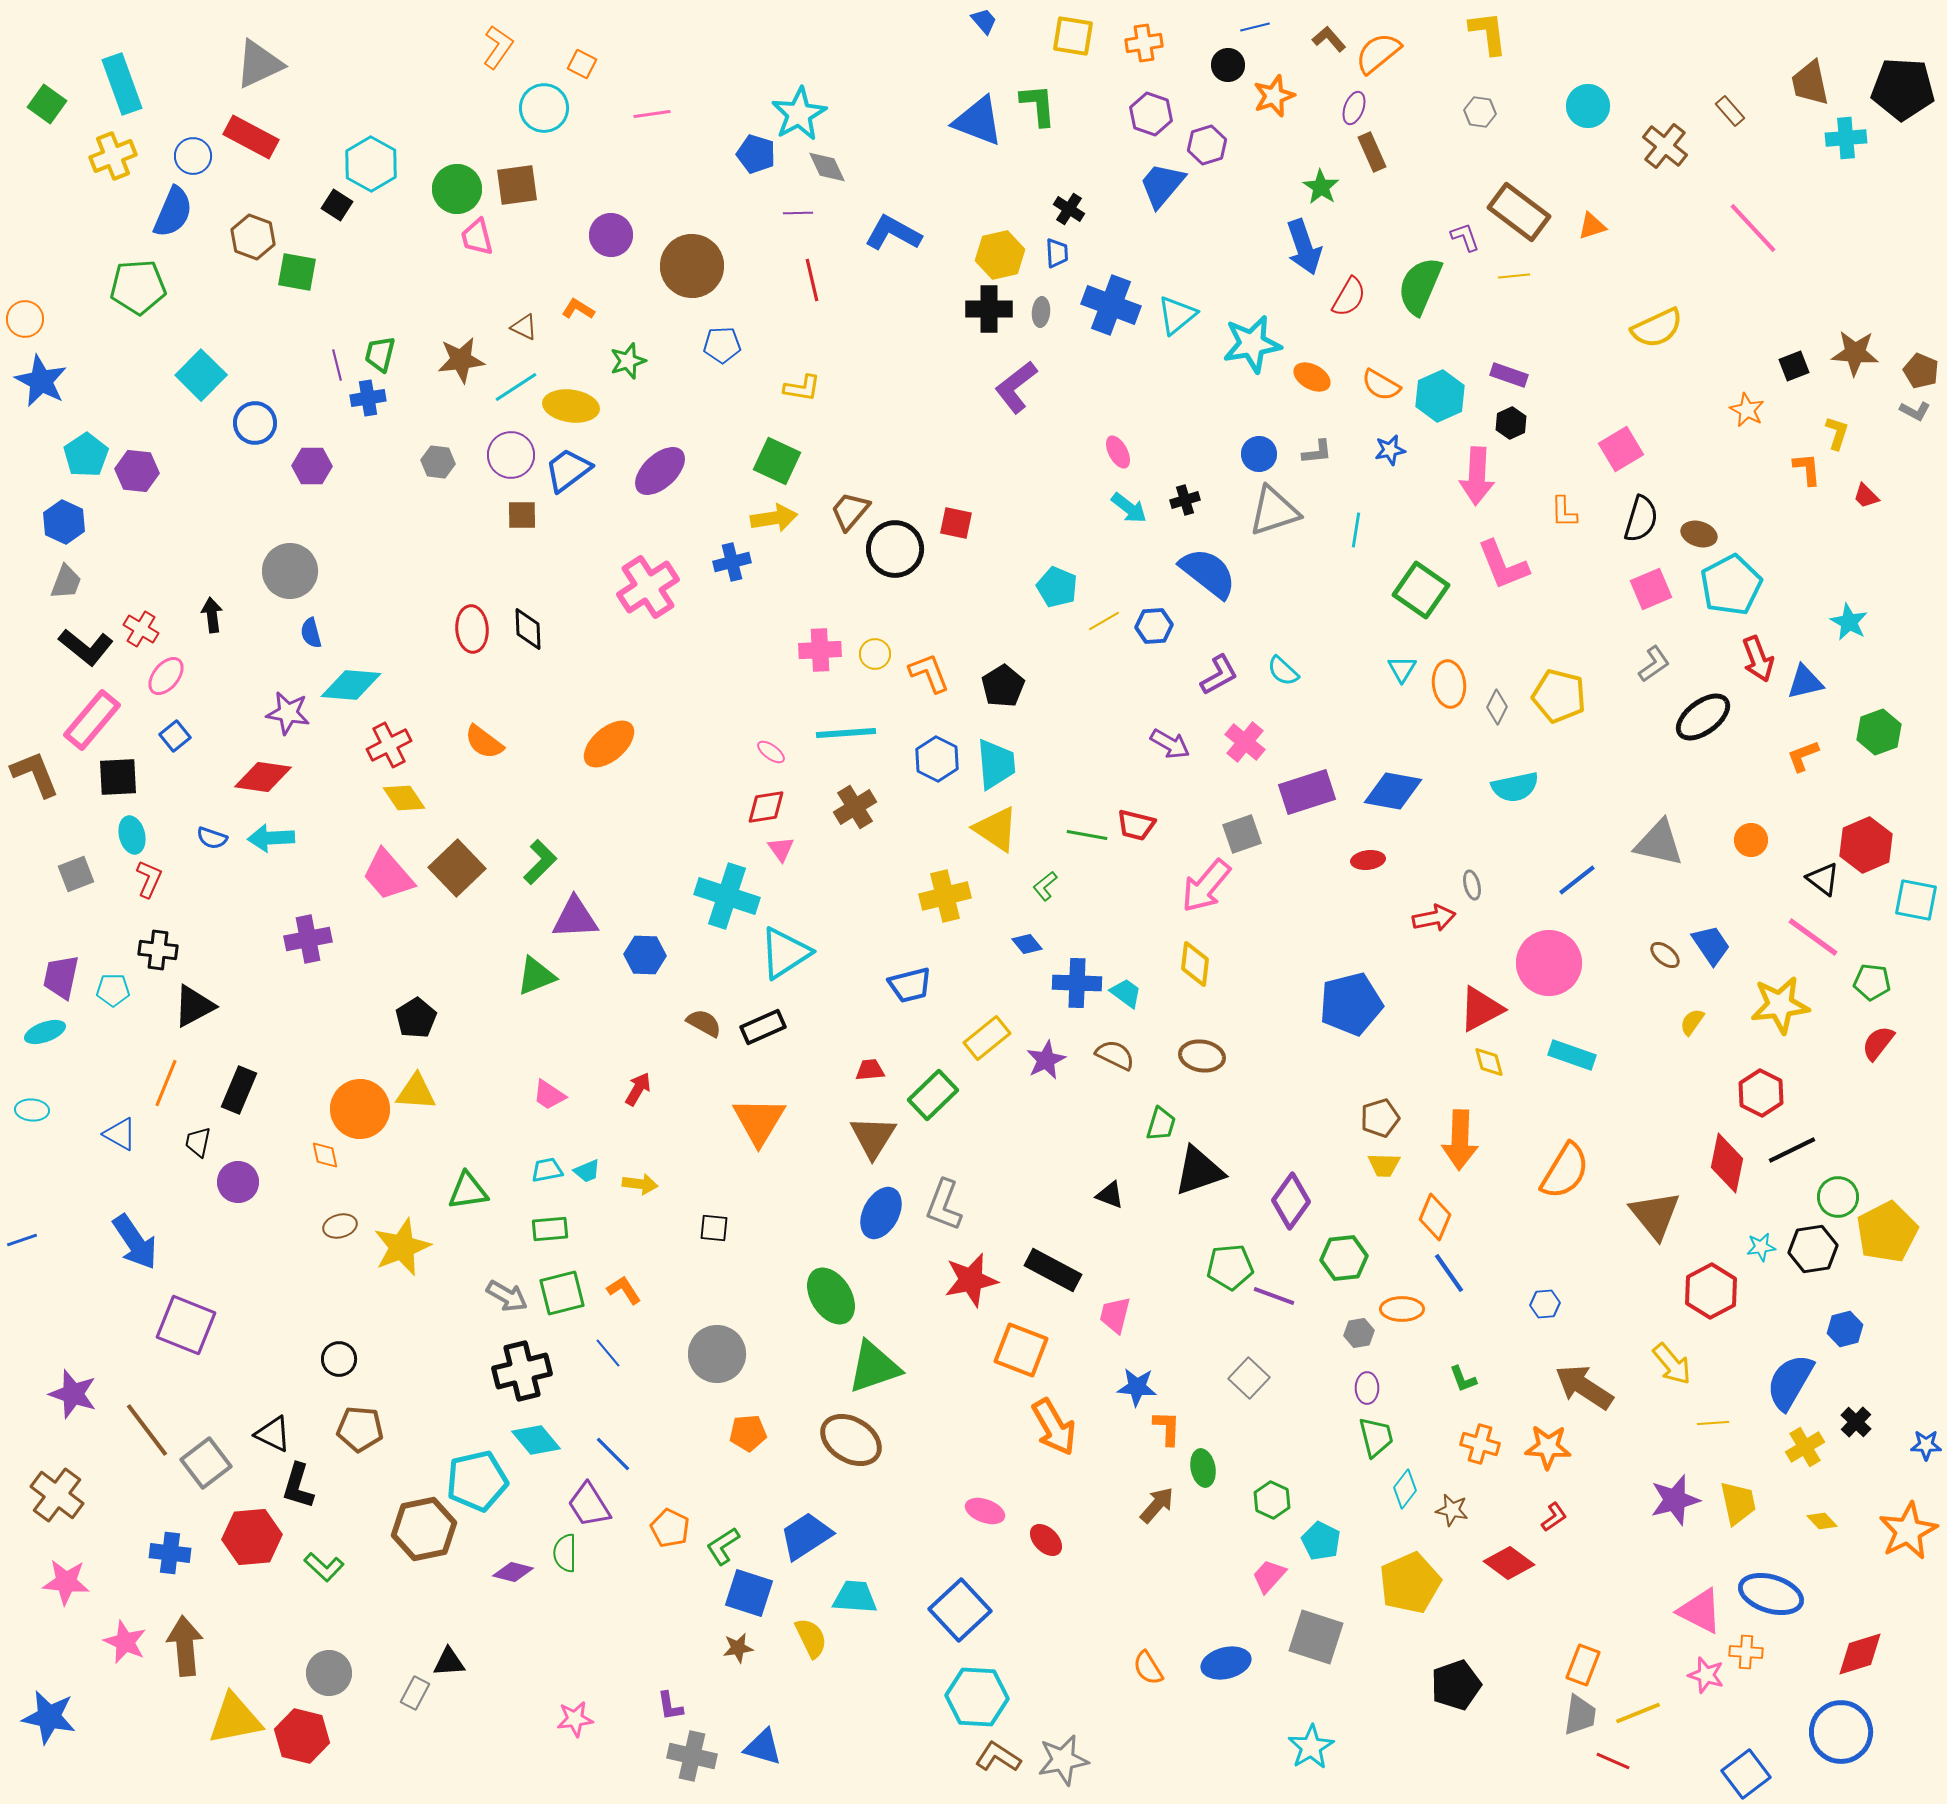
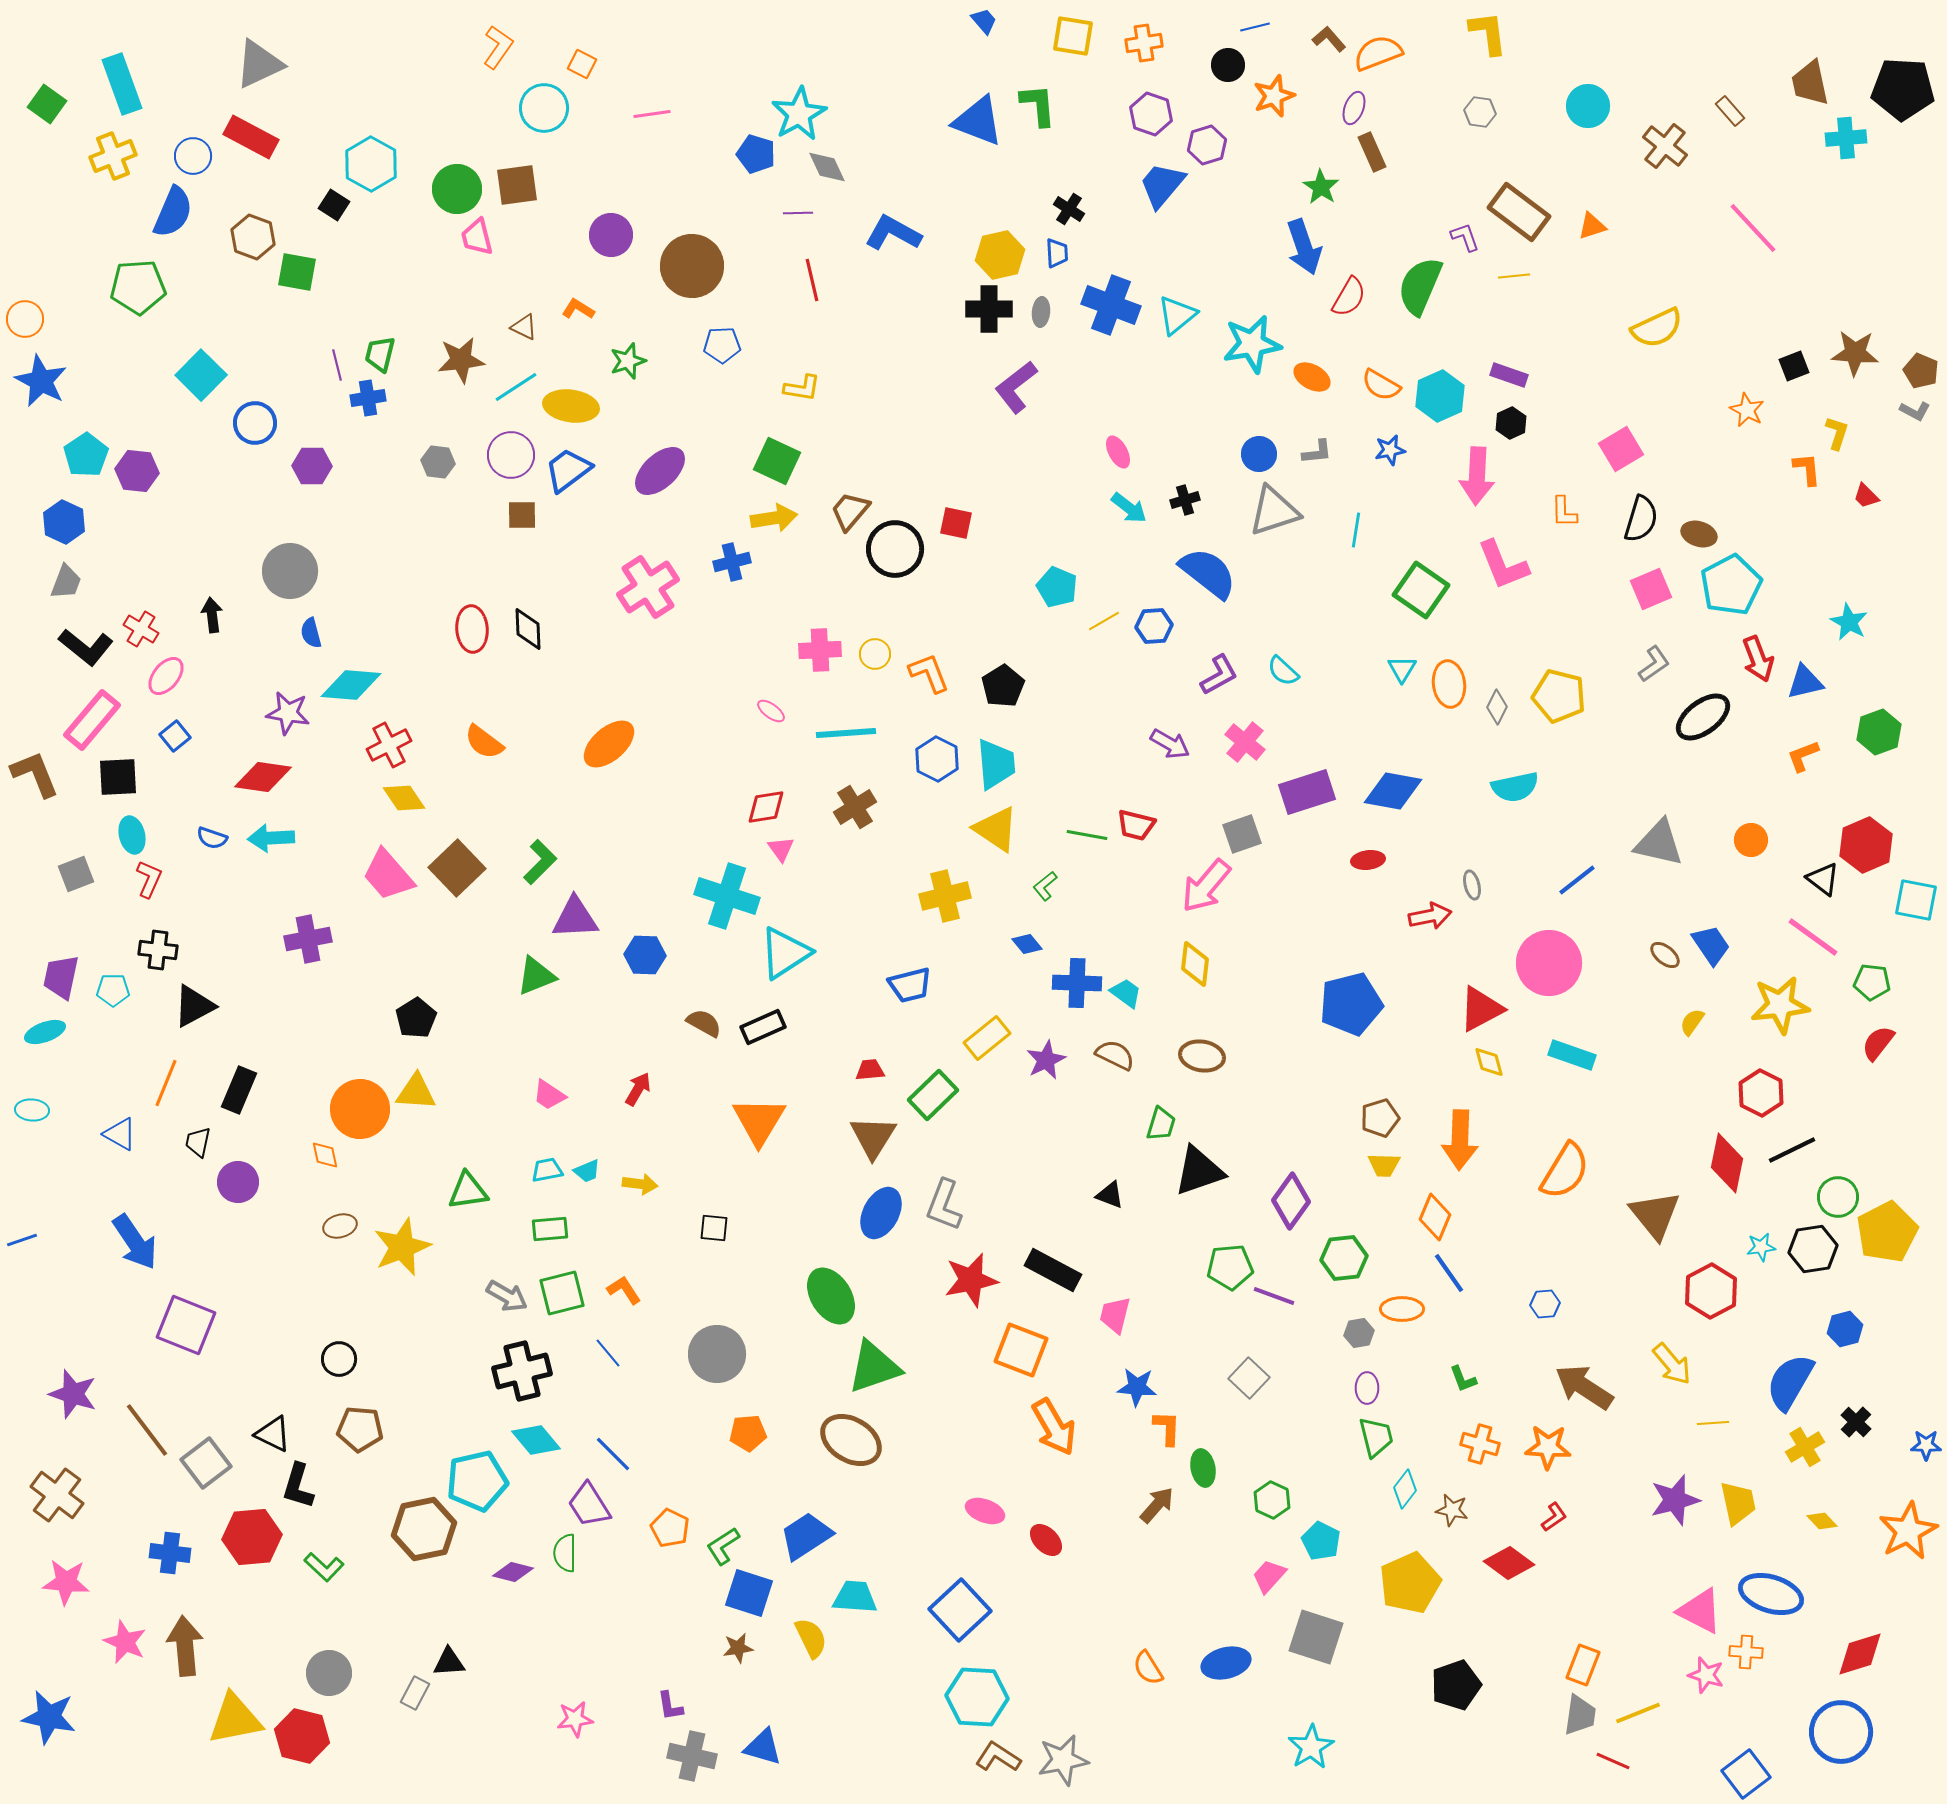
orange semicircle at (1378, 53): rotated 18 degrees clockwise
black square at (337, 205): moved 3 px left
pink ellipse at (771, 752): moved 41 px up
red arrow at (1434, 918): moved 4 px left, 2 px up
